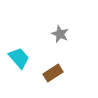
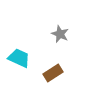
cyan trapezoid: rotated 25 degrees counterclockwise
